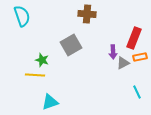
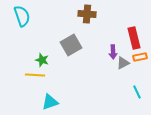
red rectangle: rotated 35 degrees counterclockwise
